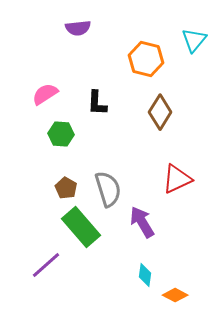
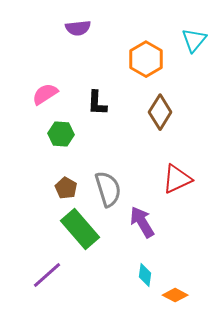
orange hexagon: rotated 16 degrees clockwise
green rectangle: moved 1 px left, 2 px down
purple line: moved 1 px right, 10 px down
